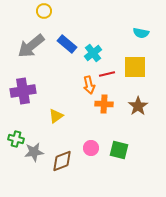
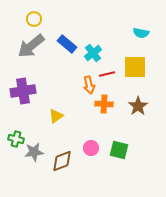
yellow circle: moved 10 px left, 8 px down
